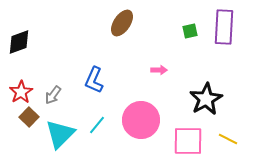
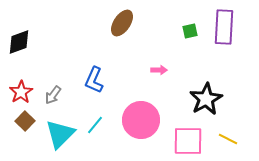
brown square: moved 4 px left, 4 px down
cyan line: moved 2 px left
